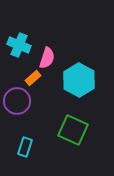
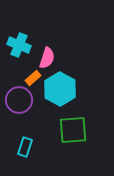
cyan hexagon: moved 19 px left, 9 px down
purple circle: moved 2 px right, 1 px up
green square: rotated 28 degrees counterclockwise
